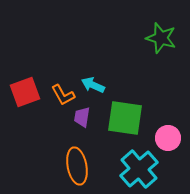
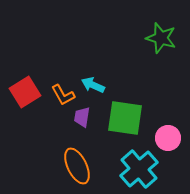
red square: rotated 12 degrees counterclockwise
orange ellipse: rotated 15 degrees counterclockwise
